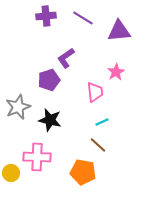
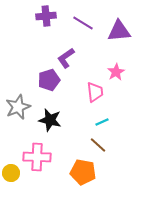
purple line: moved 5 px down
